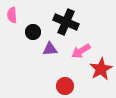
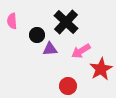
pink semicircle: moved 6 px down
black cross: rotated 20 degrees clockwise
black circle: moved 4 px right, 3 px down
red circle: moved 3 px right
